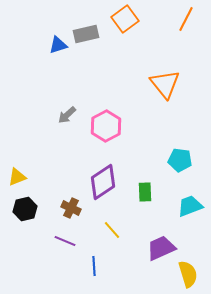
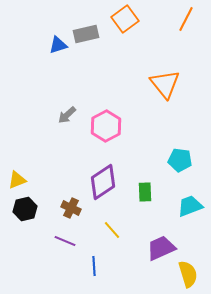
yellow triangle: moved 3 px down
